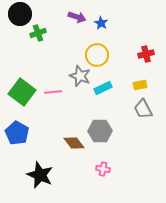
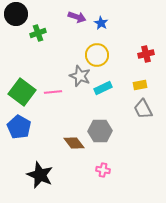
black circle: moved 4 px left
blue pentagon: moved 2 px right, 6 px up
pink cross: moved 1 px down
